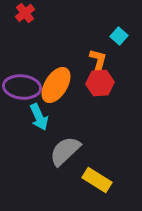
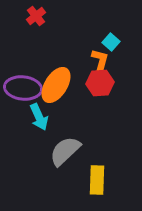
red cross: moved 11 px right, 3 px down
cyan square: moved 8 px left, 6 px down
orange L-shape: moved 2 px right
purple ellipse: moved 1 px right, 1 px down
yellow rectangle: rotated 60 degrees clockwise
